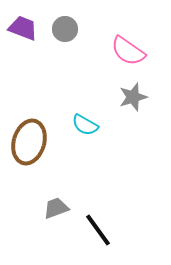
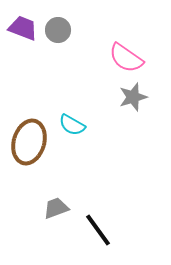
gray circle: moved 7 px left, 1 px down
pink semicircle: moved 2 px left, 7 px down
cyan semicircle: moved 13 px left
